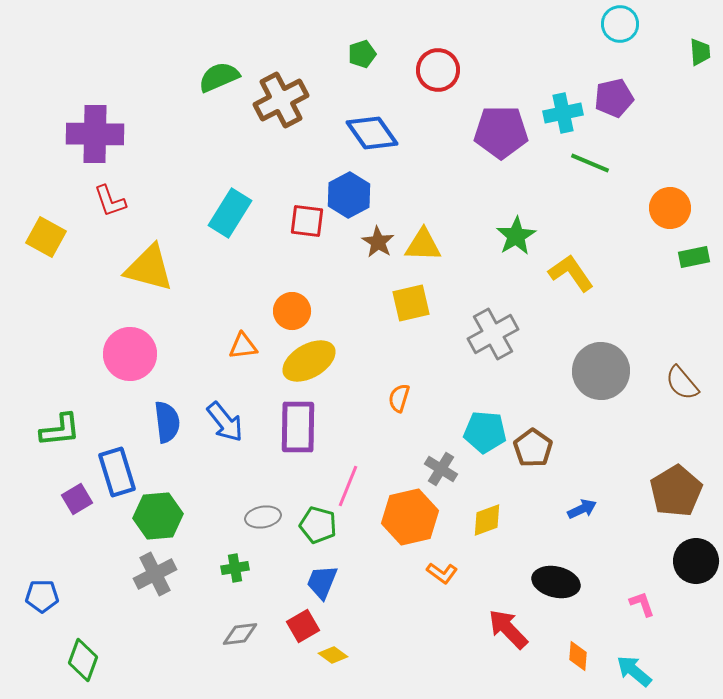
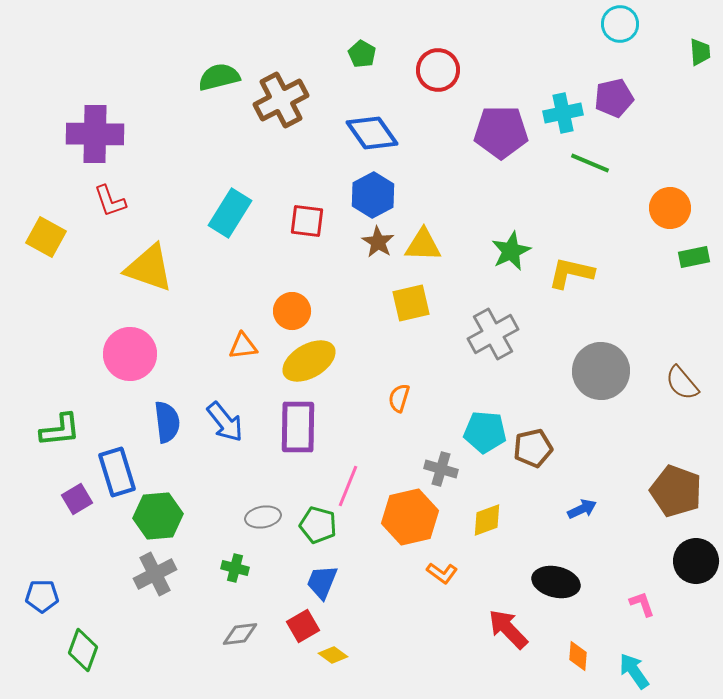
green pentagon at (362, 54): rotated 24 degrees counterclockwise
green semicircle at (219, 77): rotated 9 degrees clockwise
blue hexagon at (349, 195): moved 24 px right
green star at (516, 236): moved 5 px left, 15 px down; rotated 6 degrees clockwise
yellow triangle at (149, 268): rotated 4 degrees clockwise
yellow L-shape at (571, 273): rotated 42 degrees counterclockwise
brown pentagon at (533, 448): rotated 24 degrees clockwise
gray cross at (441, 469): rotated 16 degrees counterclockwise
brown pentagon at (676, 491): rotated 21 degrees counterclockwise
green cross at (235, 568): rotated 24 degrees clockwise
green diamond at (83, 660): moved 10 px up
cyan arrow at (634, 671): rotated 15 degrees clockwise
